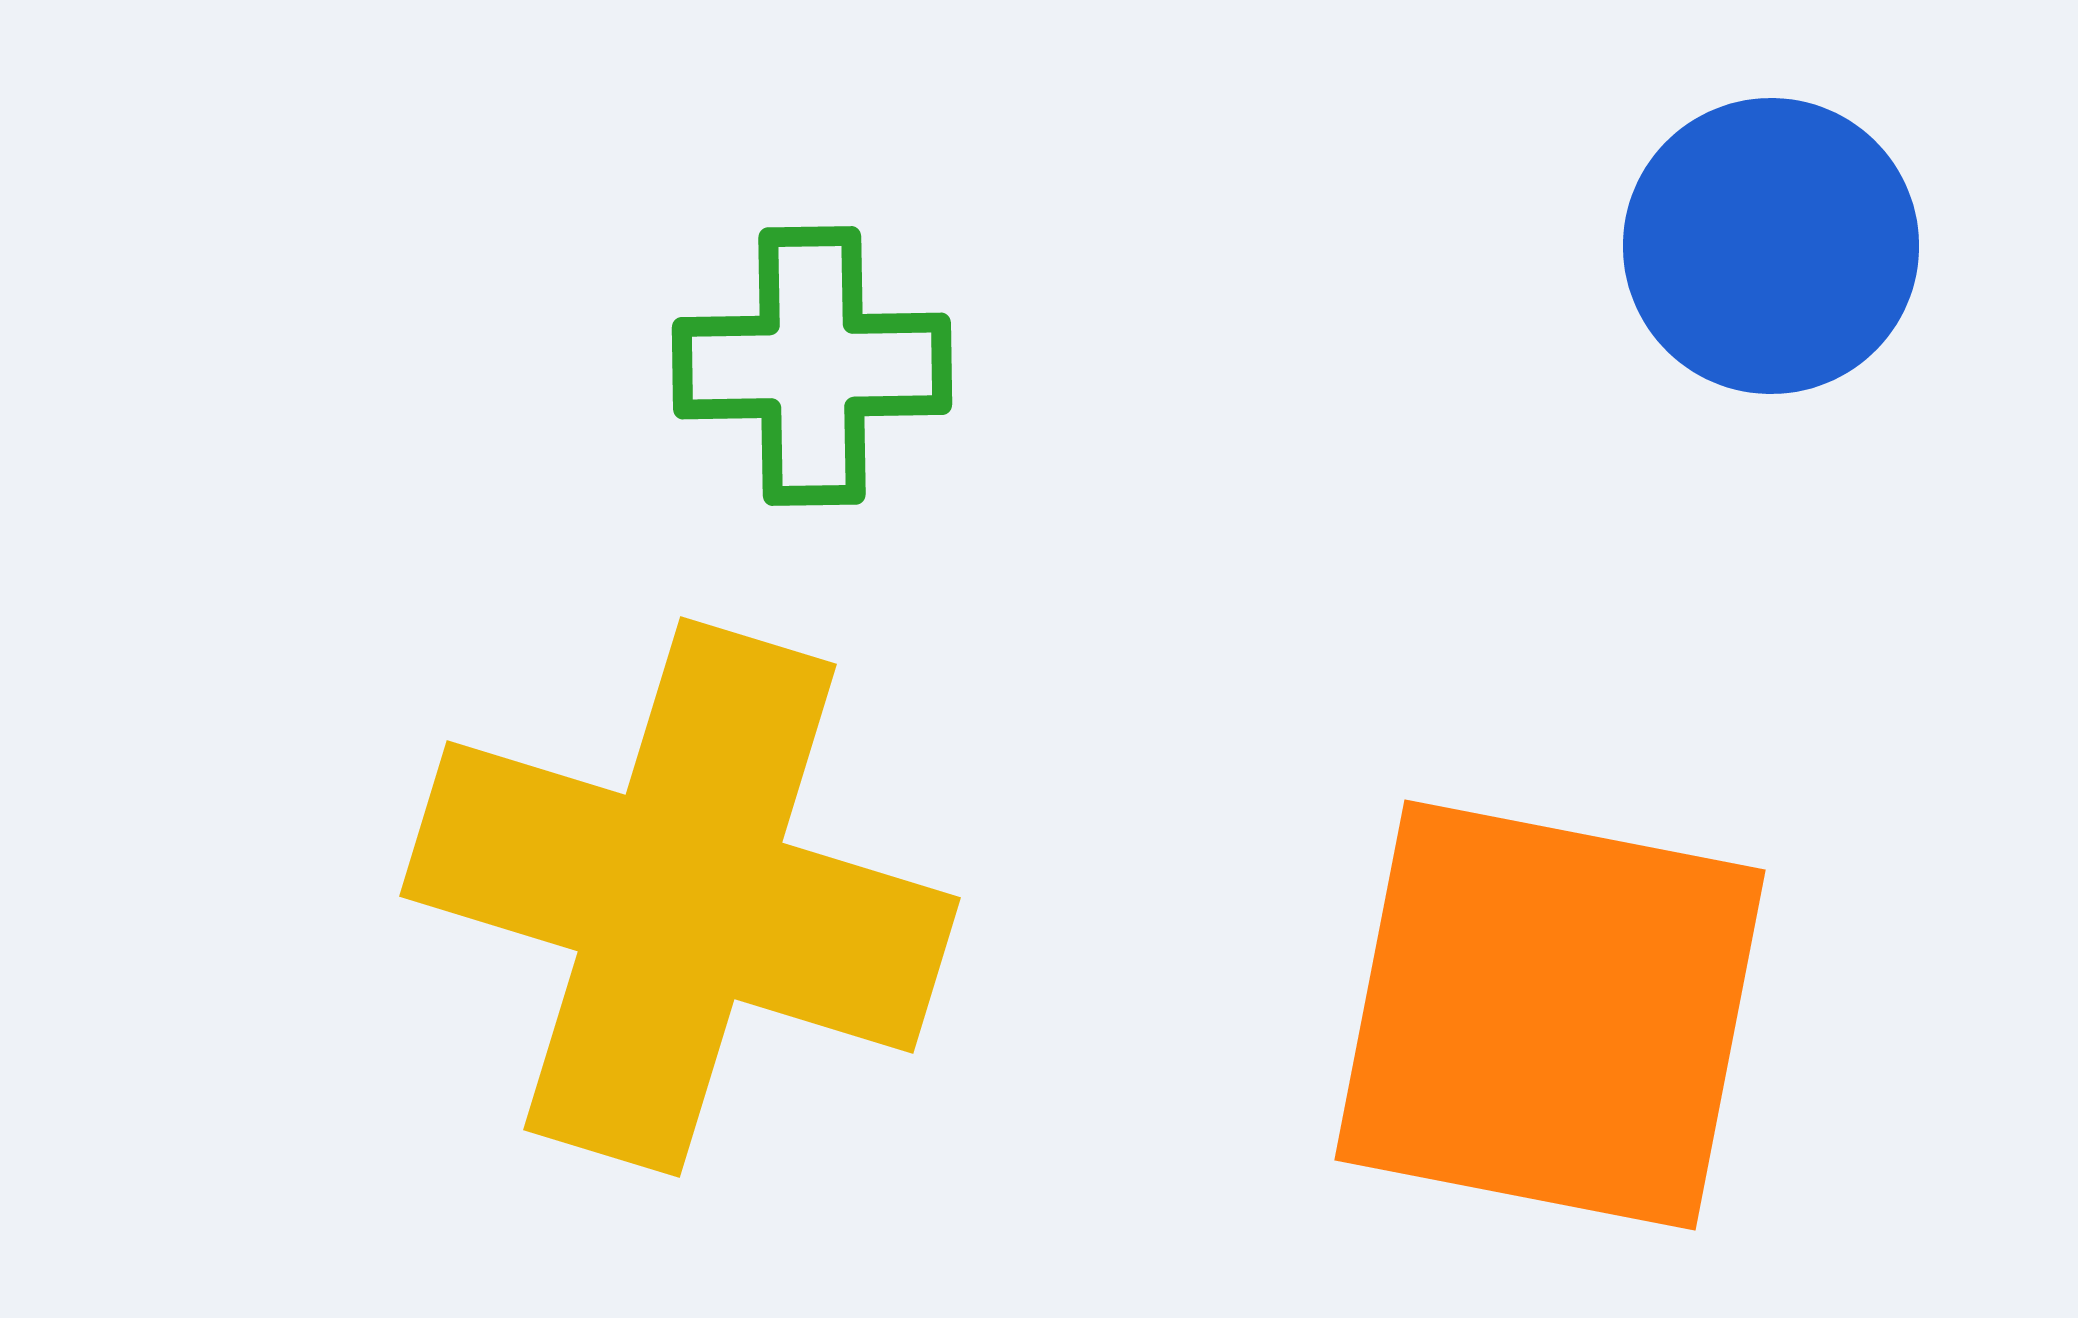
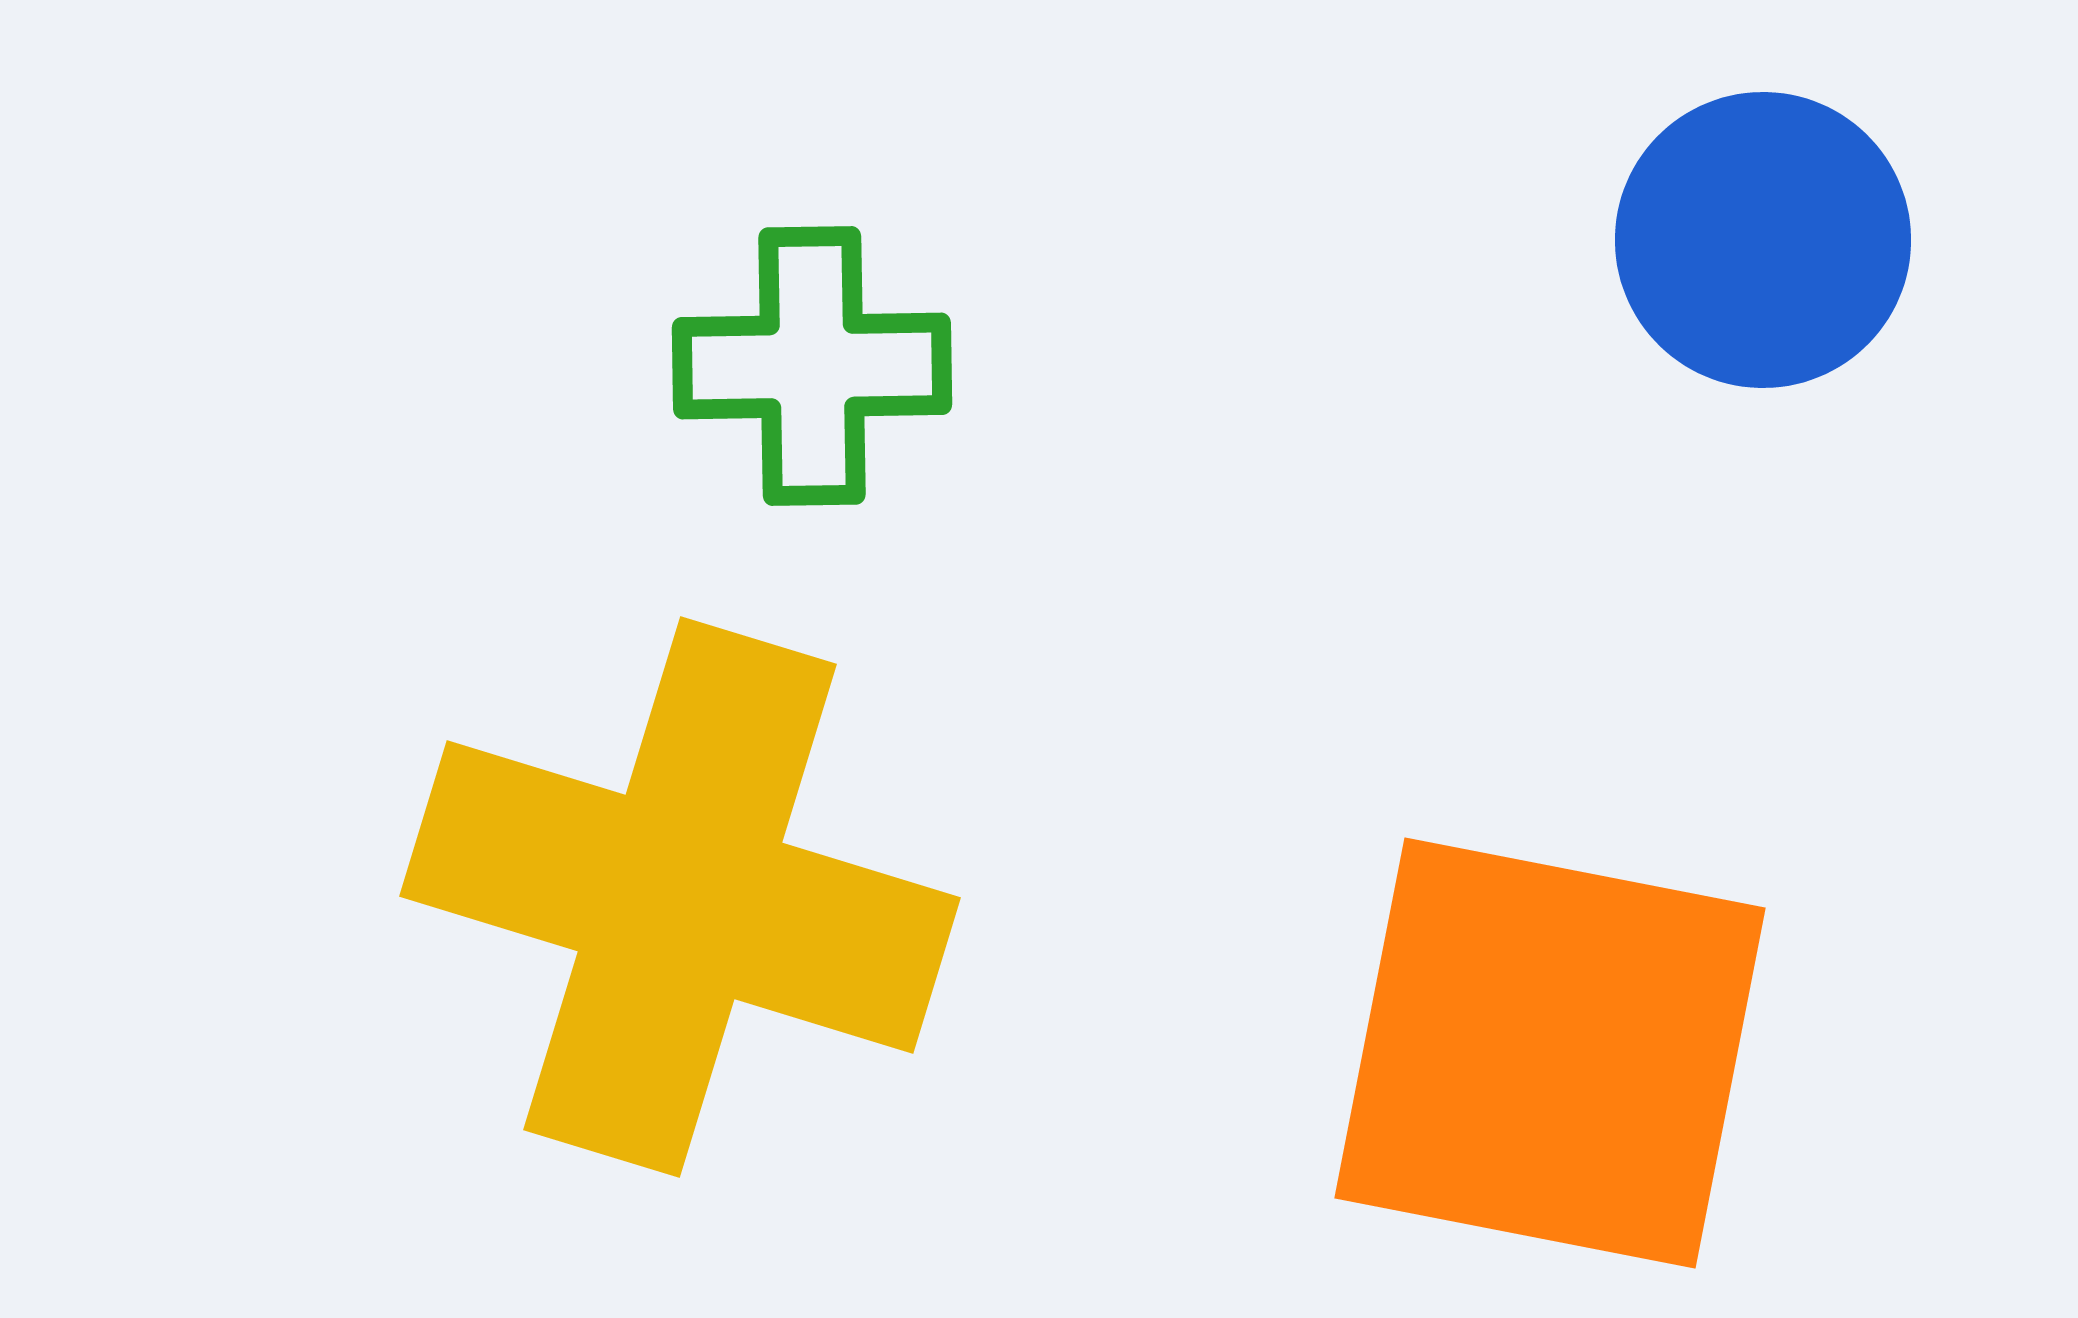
blue circle: moved 8 px left, 6 px up
orange square: moved 38 px down
